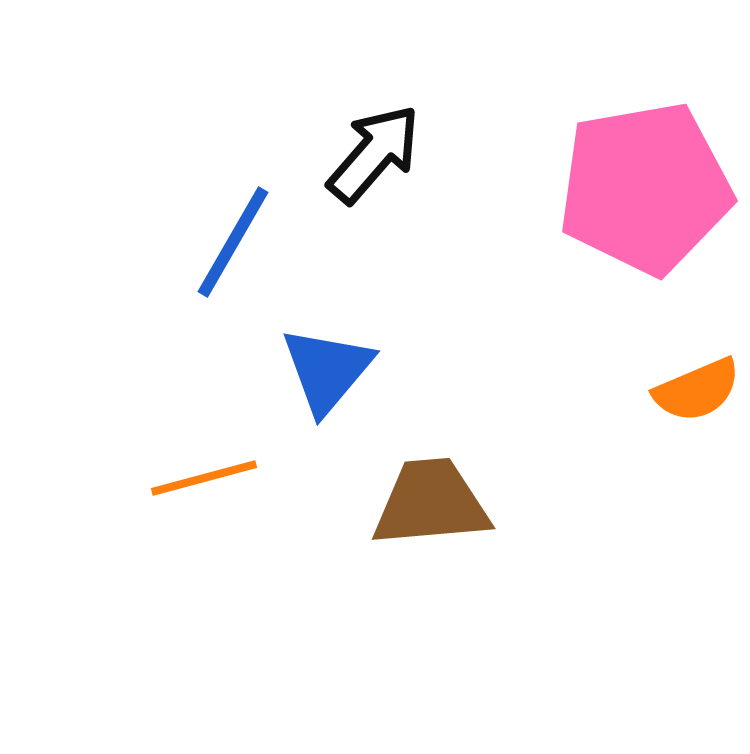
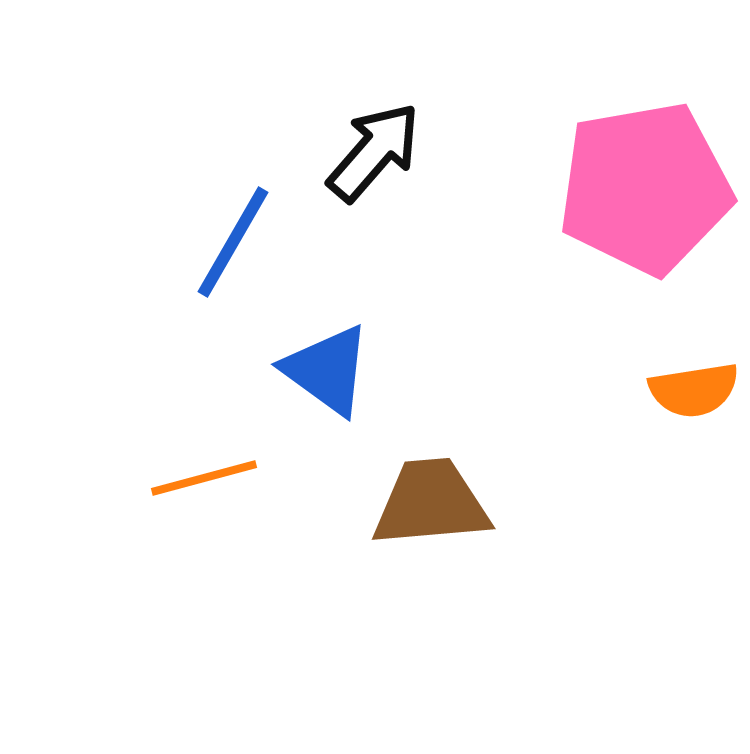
black arrow: moved 2 px up
blue triangle: rotated 34 degrees counterclockwise
orange semicircle: moved 3 px left; rotated 14 degrees clockwise
